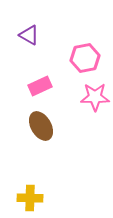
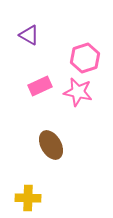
pink hexagon: rotated 8 degrees counterclockwise
pink star: moved 17 px left, 5 px up; rotated 12 degrees clockwise
brown ellipse: moved 10 px right, 19 px down
yellow cross: moved 2 px left
